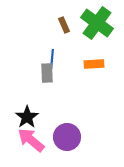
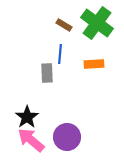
brown rectangle: rotated 35 degrees counterclockwise
blue line: moved 8 px right, 5 px up
